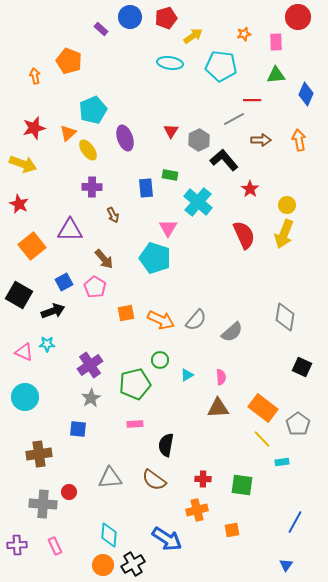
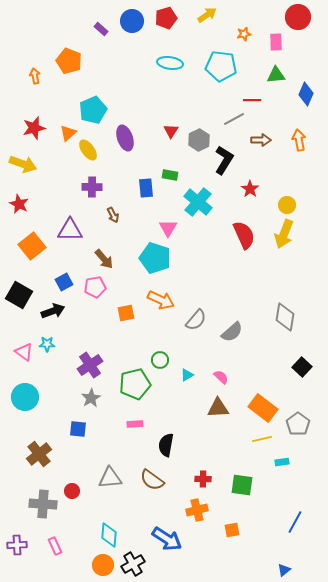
blue circle at (130, 17): moved 2 px right, 4 px down
yellow arrow at (193, 36): moved 14 px right, 21 px up
black L-shape at (224, 160): rotated 72 degrees clockwise
pink pentagon at (95, 287): rotated 30 degrees clockwise
orange arrow at (161, 320): moved 20 px up
pink triangle at (24, 352): rotated 12 degrees clockwise
black square at (302, 367): rotated 18 degrees clockwise
pink semicircle at (221, 377): rotated 42 degrees counterclockwise
yellow line at (262, 439): rotated 60 degrees counterclockwise
brown cross at (39, 454): rotated 30 degrees counterclockwise
brown semicircle at (154, 480): moved 2 px left
red circle at (69, 492): moved 3 px right, 1 px up
blue triangle at (286, 565): moved 2 px left, 5 px down; rotated 16 degrees clockwise
